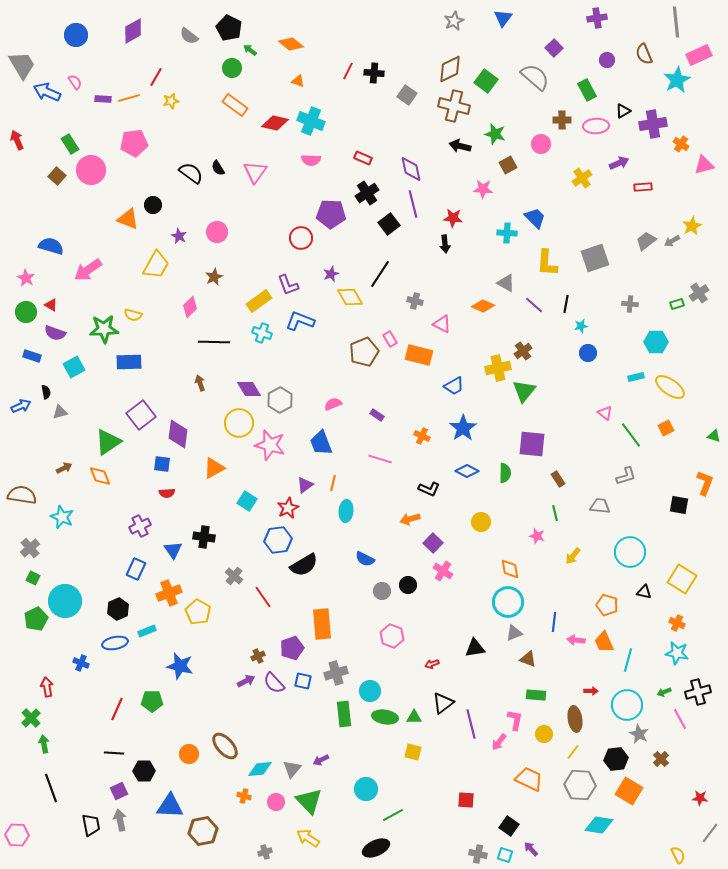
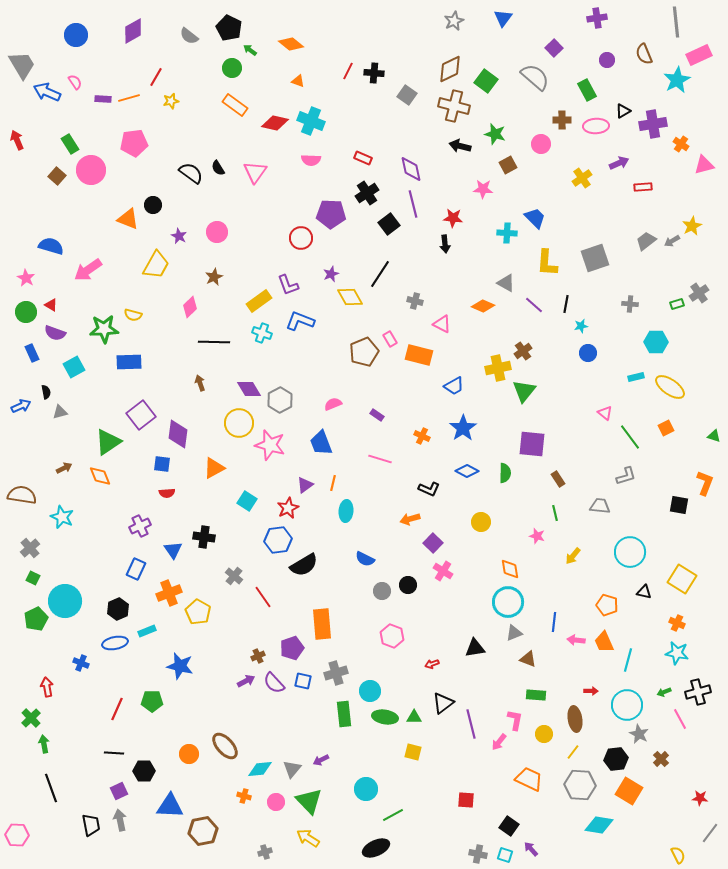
blue rectangle at (32, 356): moved 3 px up; rotated 48 degrees clockwise
green line at (631, 435): moved 1 px left, 2 px down
